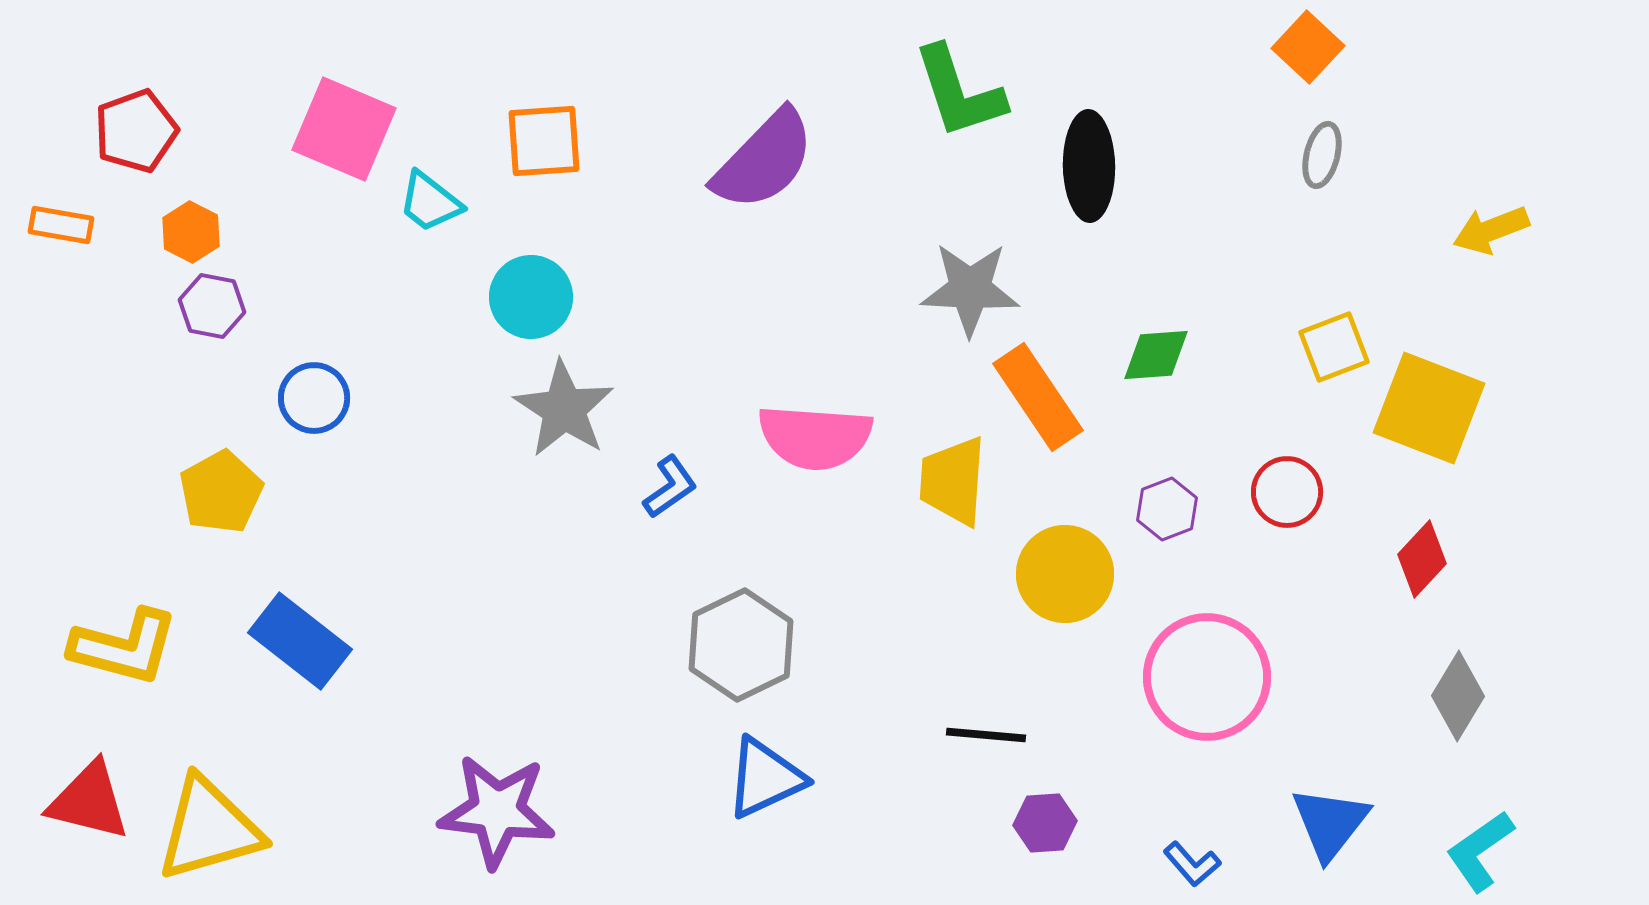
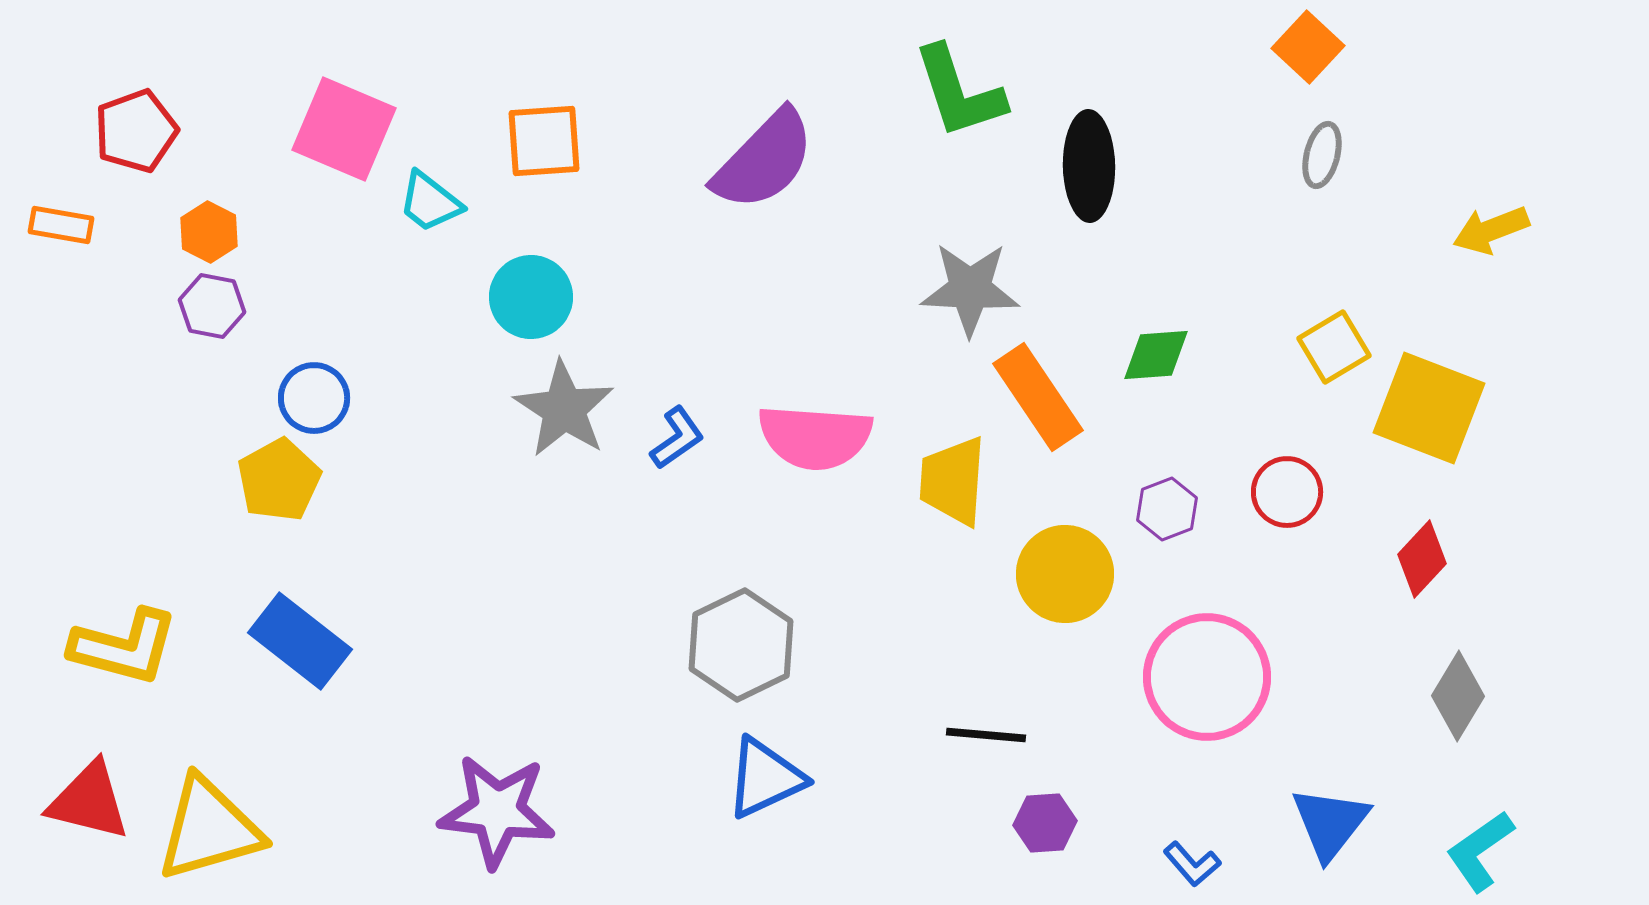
orange hexagon at (191, 232): moved 18 px right
yellow square at (1334, 347): rotated 10 degrees counterclockwise
blue L-shape at (670, 487): moved 7 px right, 49 px up
yellow pentagon at (221, 492): moved 58 px right, 12 px up
